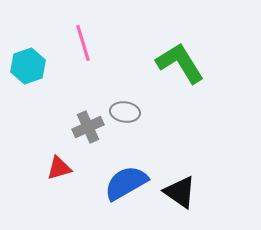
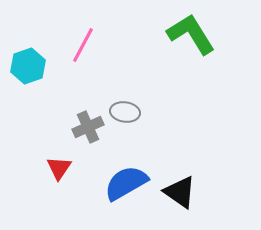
pink line: moved 2 px down; rotated 45 degrees clockwise
green L-shape: moved 11 px right, 29 px up
red triangle: rotated 40 degrees counterclockwise
